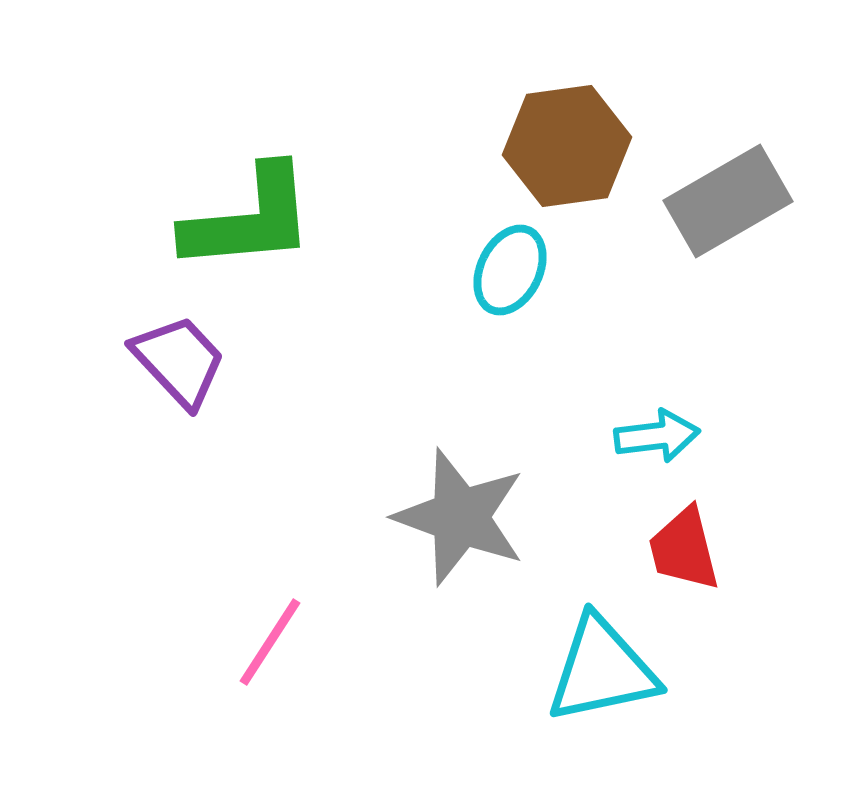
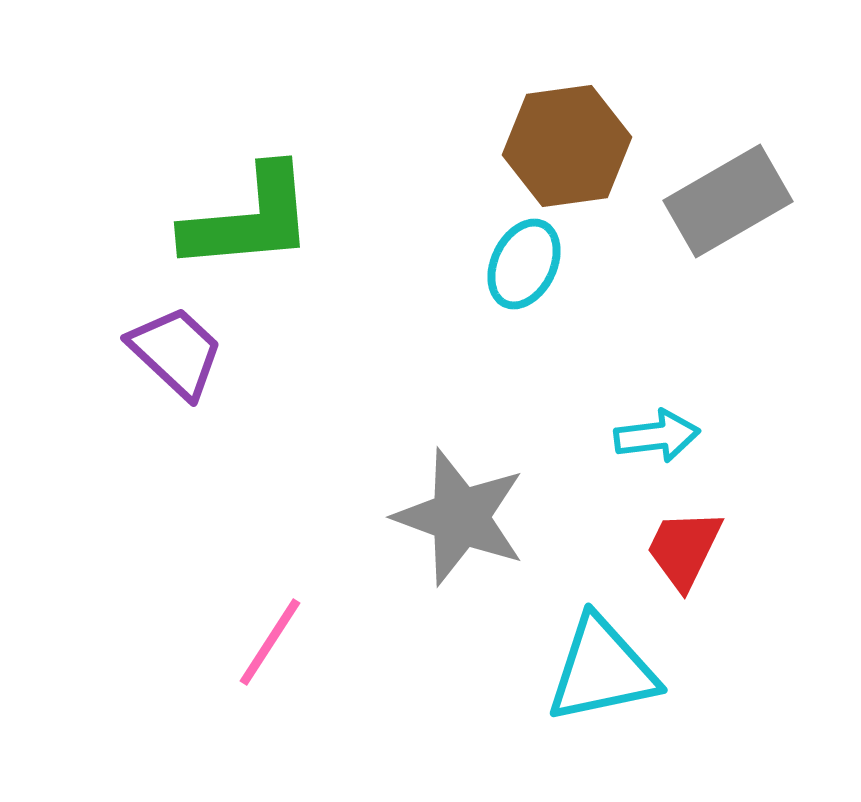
cyan ellipse: moved 14 px right, 6 px up
purple trapezoid: moved 3 px left, 9 px up; rotated 4 degrees counterclockwise
red trapezoid: rotated 40 degrees clockwise
